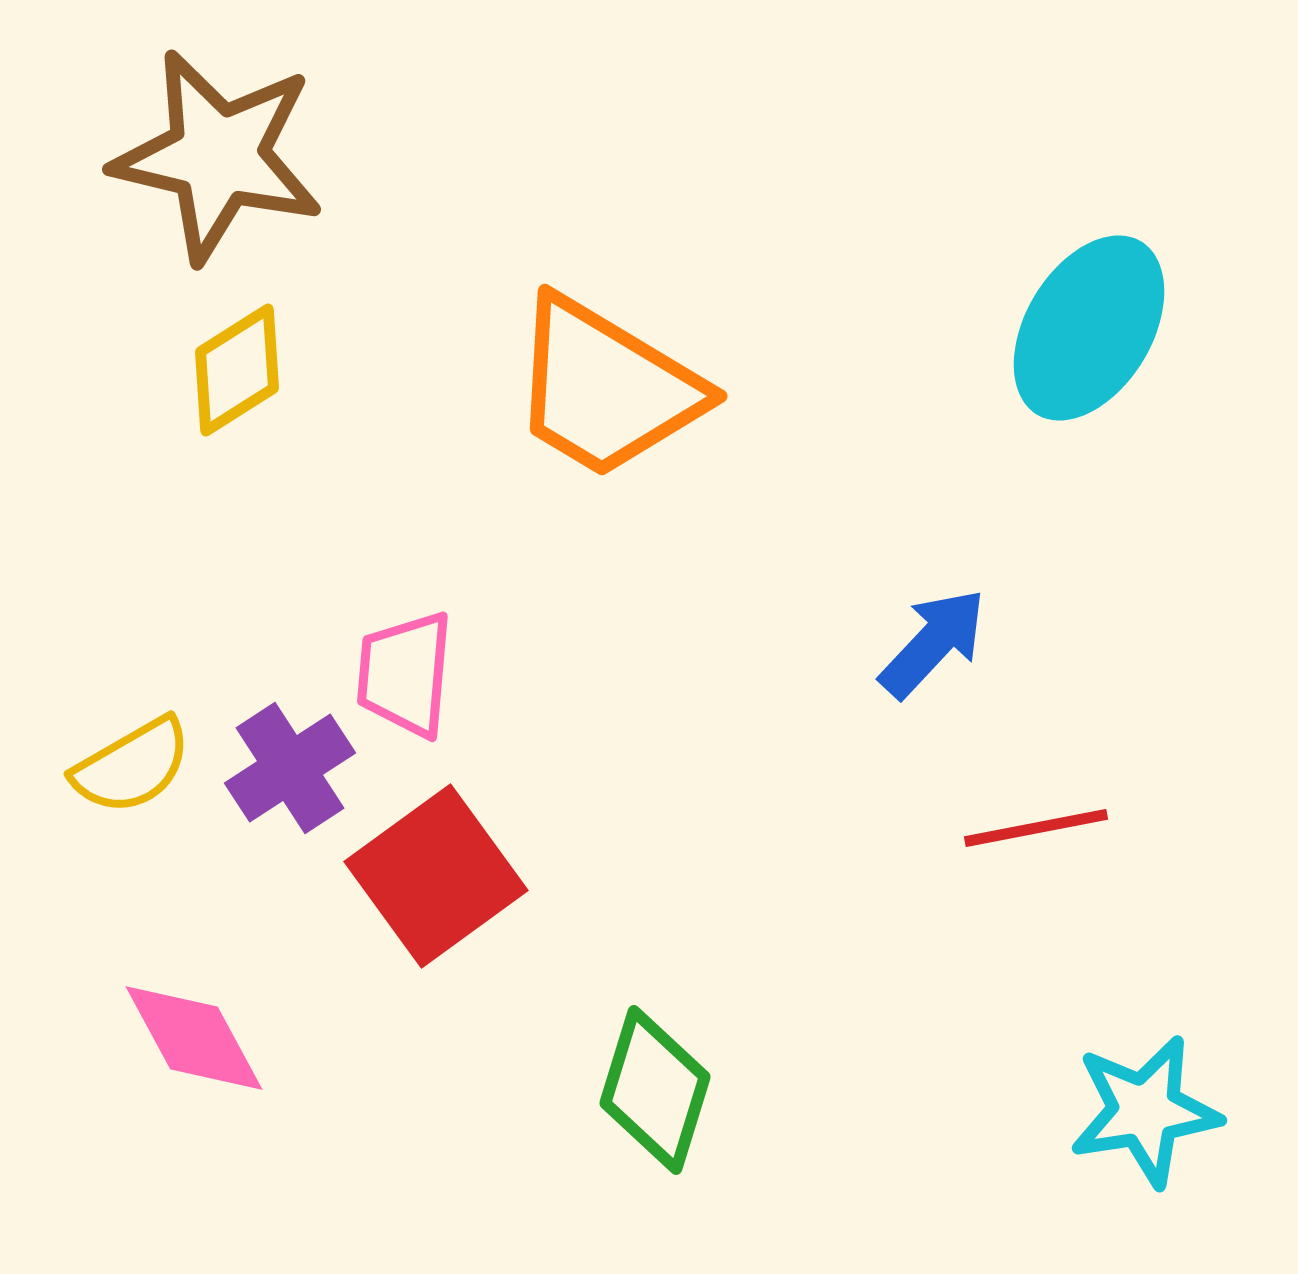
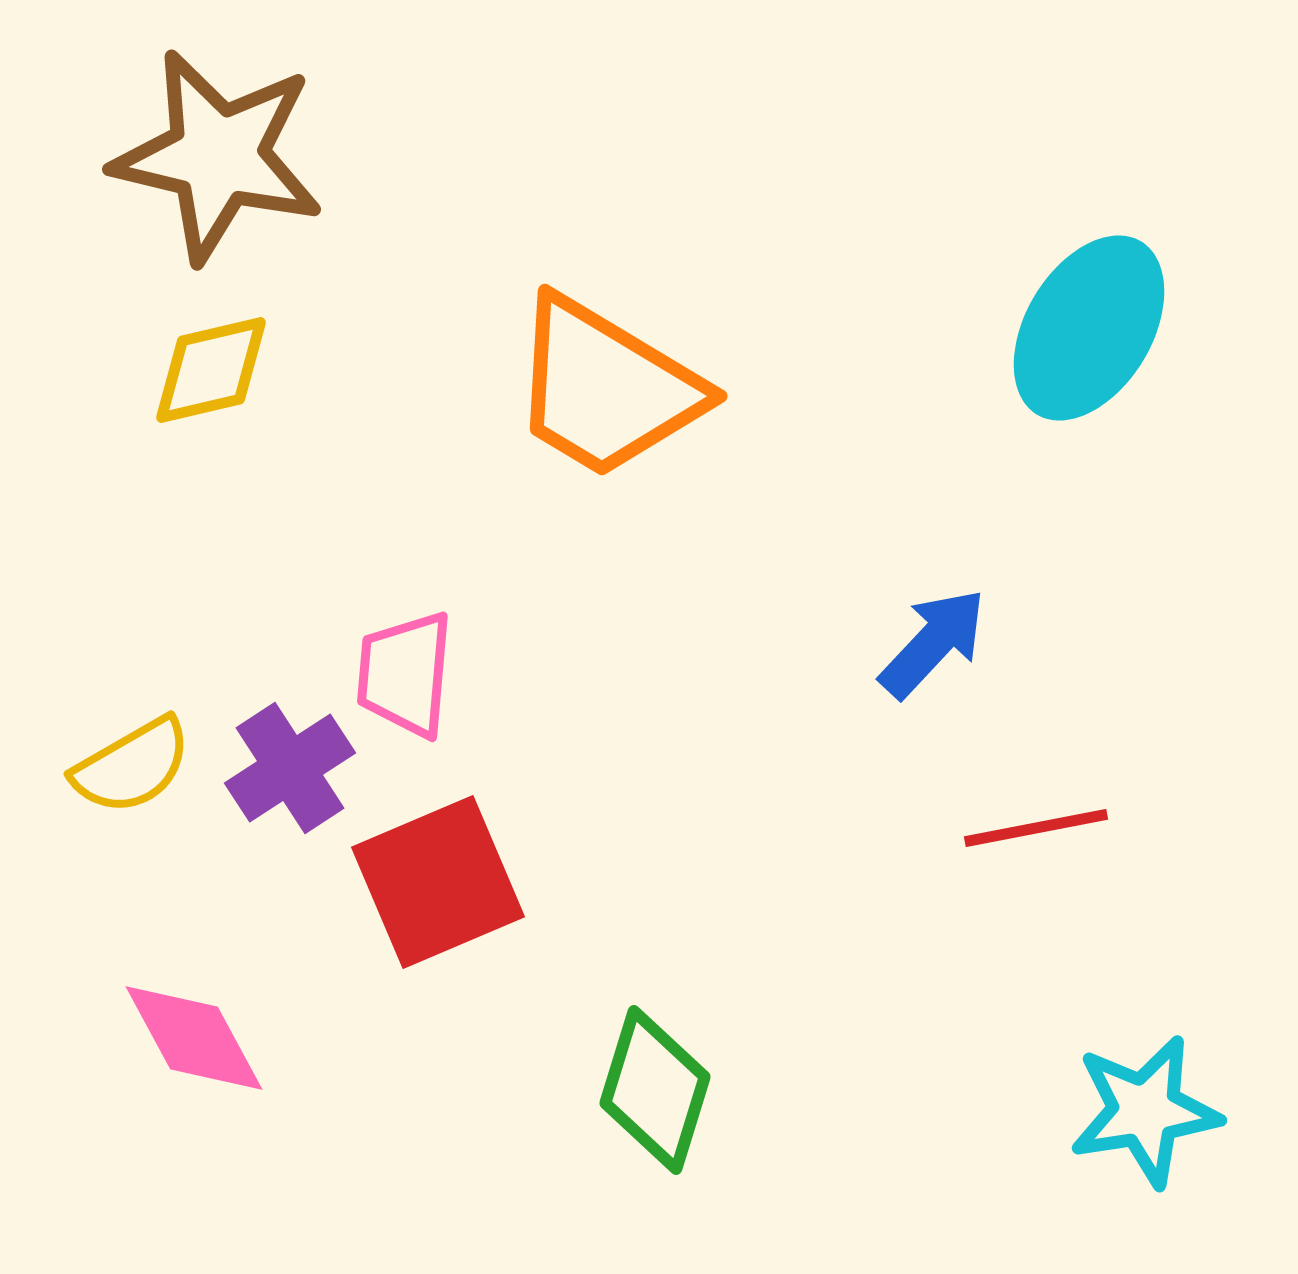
yellow diamond: moved 26 px left; rotated 19 degrees clockwise
red square: moved 2 px right, 6 px down; rotated 13 degrees clockwise
